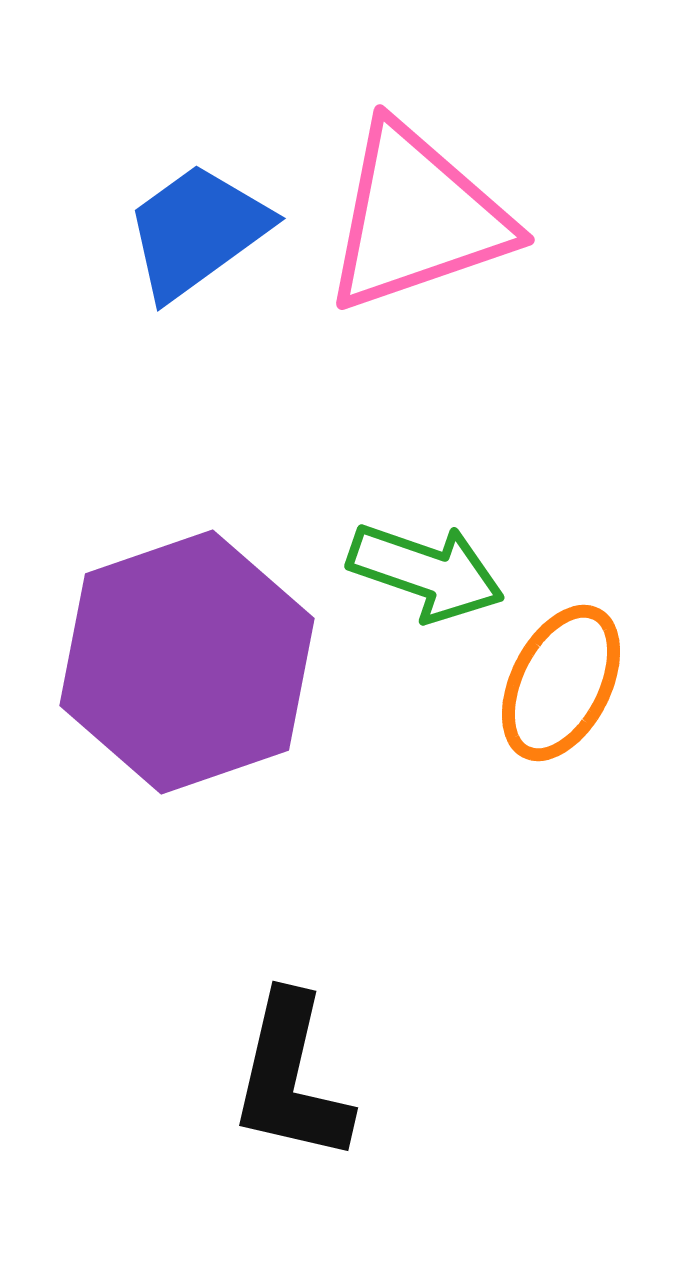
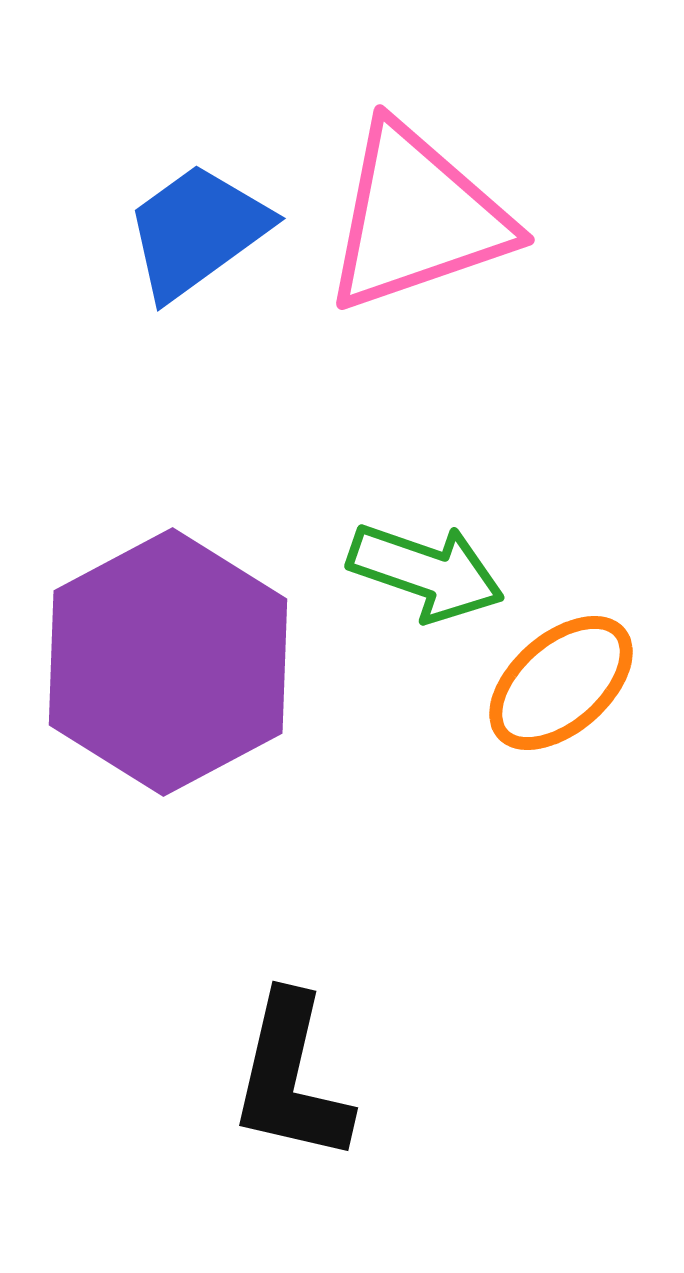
purple hexagon: moved 19 px left; rotated 9 degrees counterclockwise
orange ellipse: rotated 22 degrees clockwise
